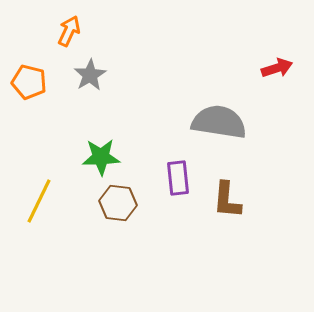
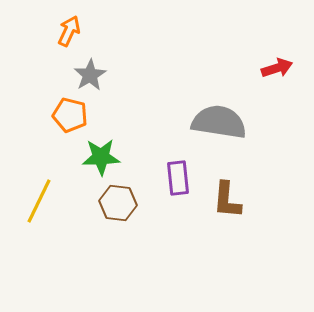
orange pentagon: moved 41 px right, 33 px down
